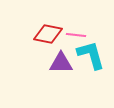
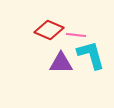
red diamond: moved 1 px right, 4 px up; rotated 12 degrees clockwise
